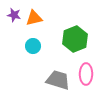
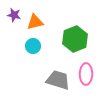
orange triangle: moved 1 px right, 4 px down
